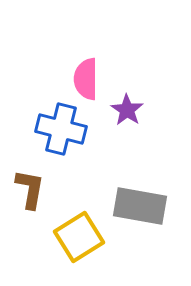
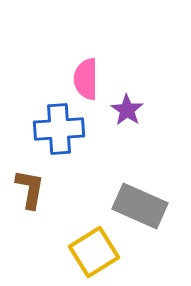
blue cross: moved 2 px left; rotated 18 degrees counterclockwise
gray rectangle: rotated 14 degrees clockwise
yellow square: moved 15 px right, 15 px down
